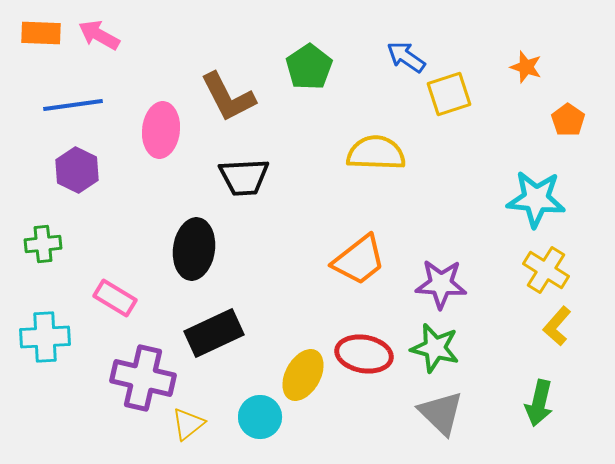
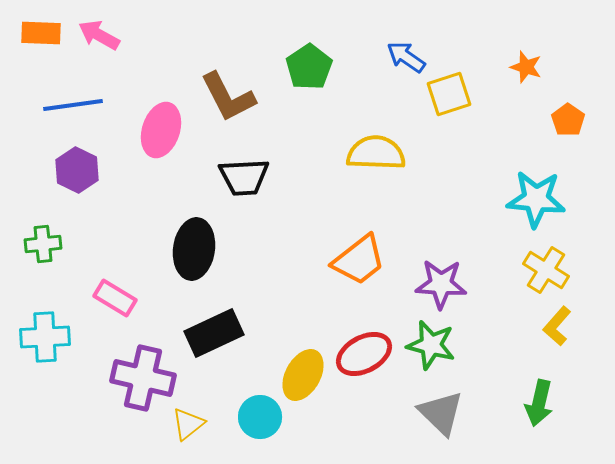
pink ellipse: rotated 12 degrees clockwise
green star: moved 4 px left, 3 px up
red ellipse: rotated 38 degrees counterclockwise
